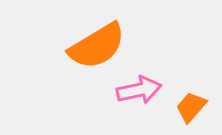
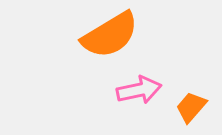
orange semicircle: moved 13 px right, 11 px up
